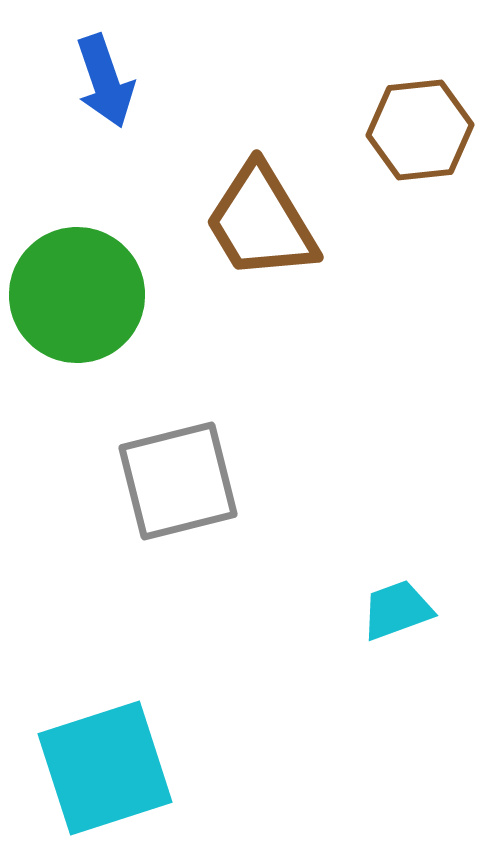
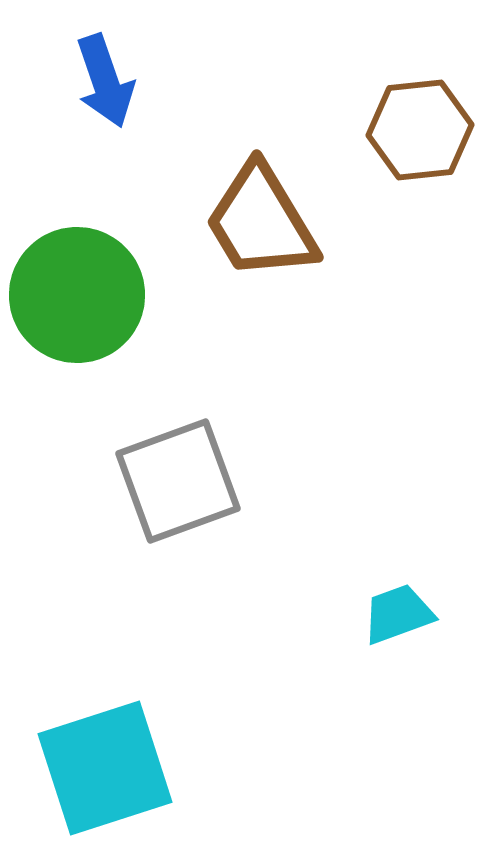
gray square: rotated 6 degrees counterclockwise
cyan trapezoid: moved 1 px right, 4 px down
